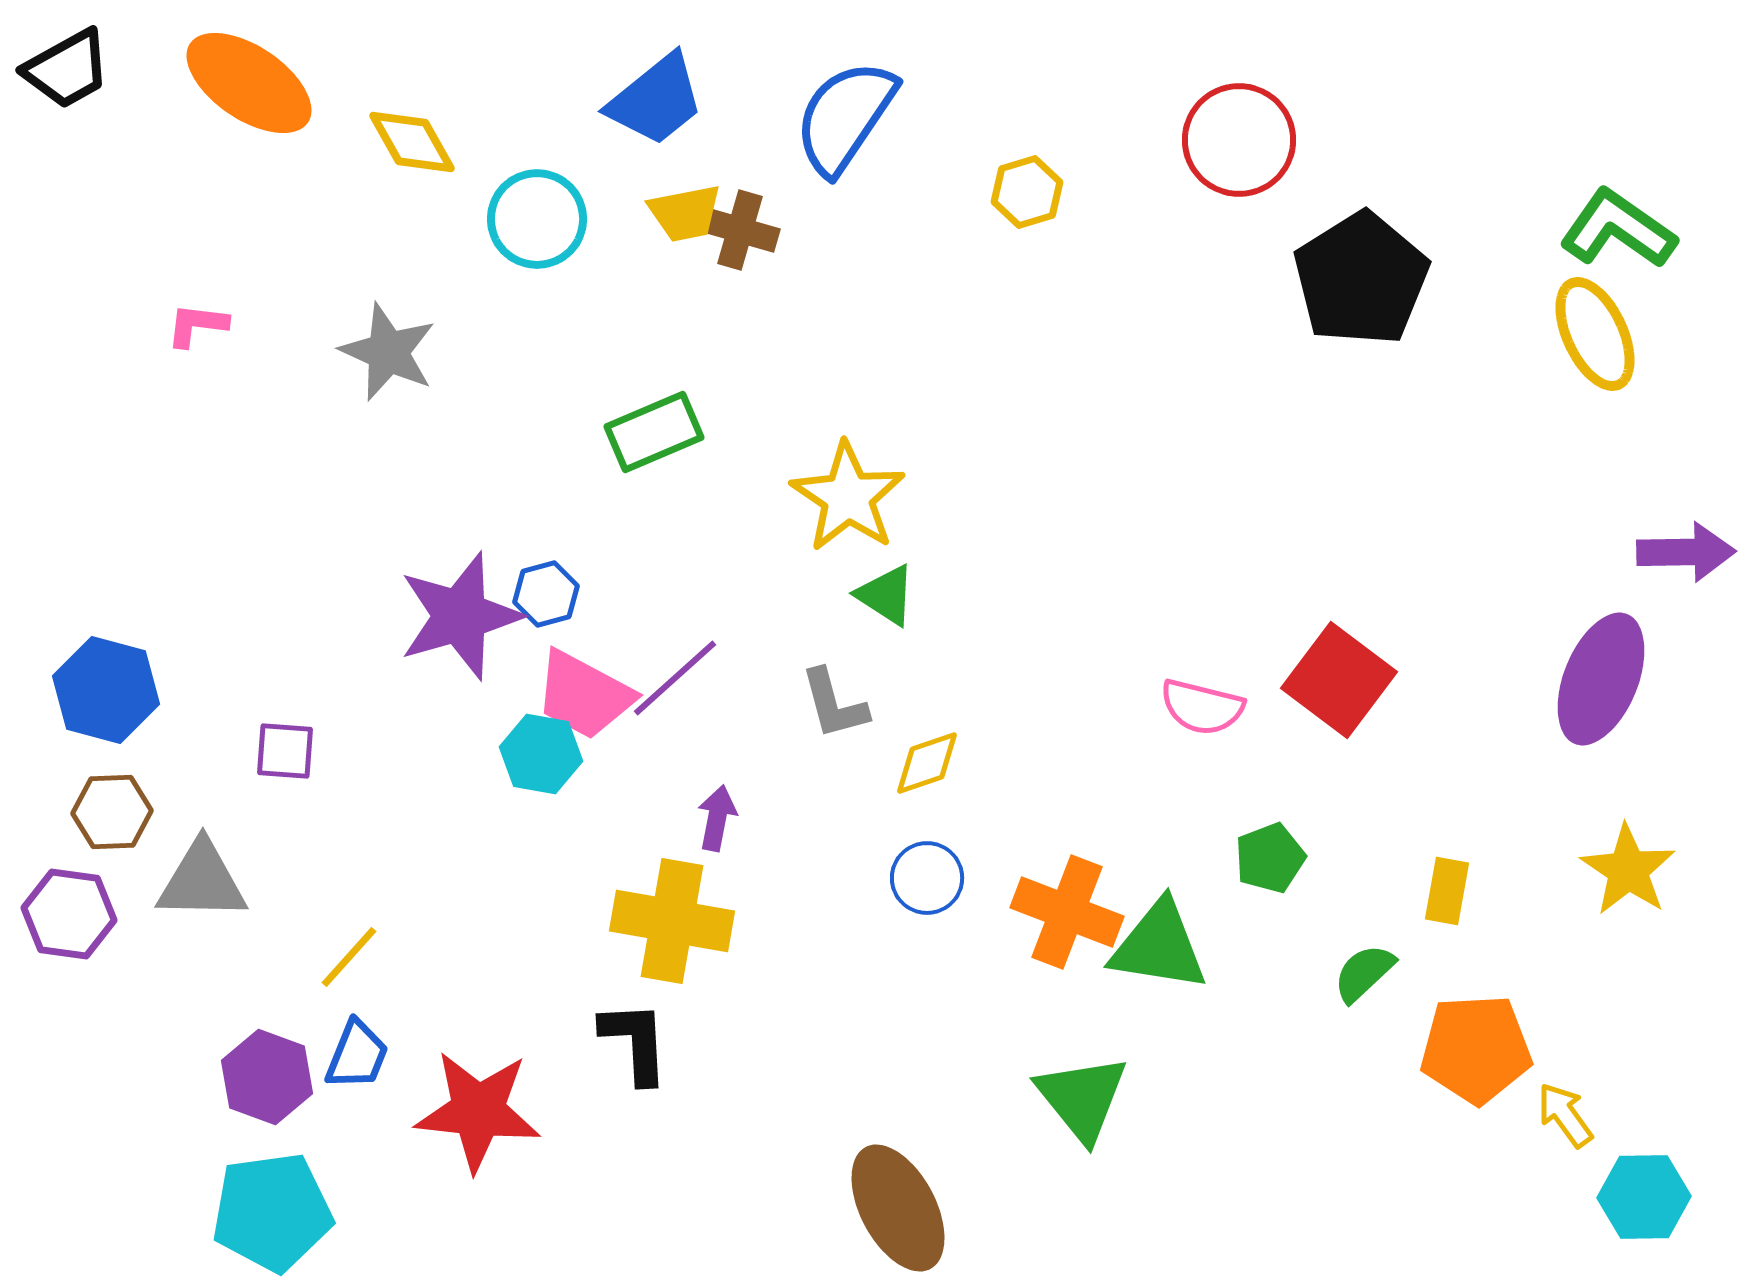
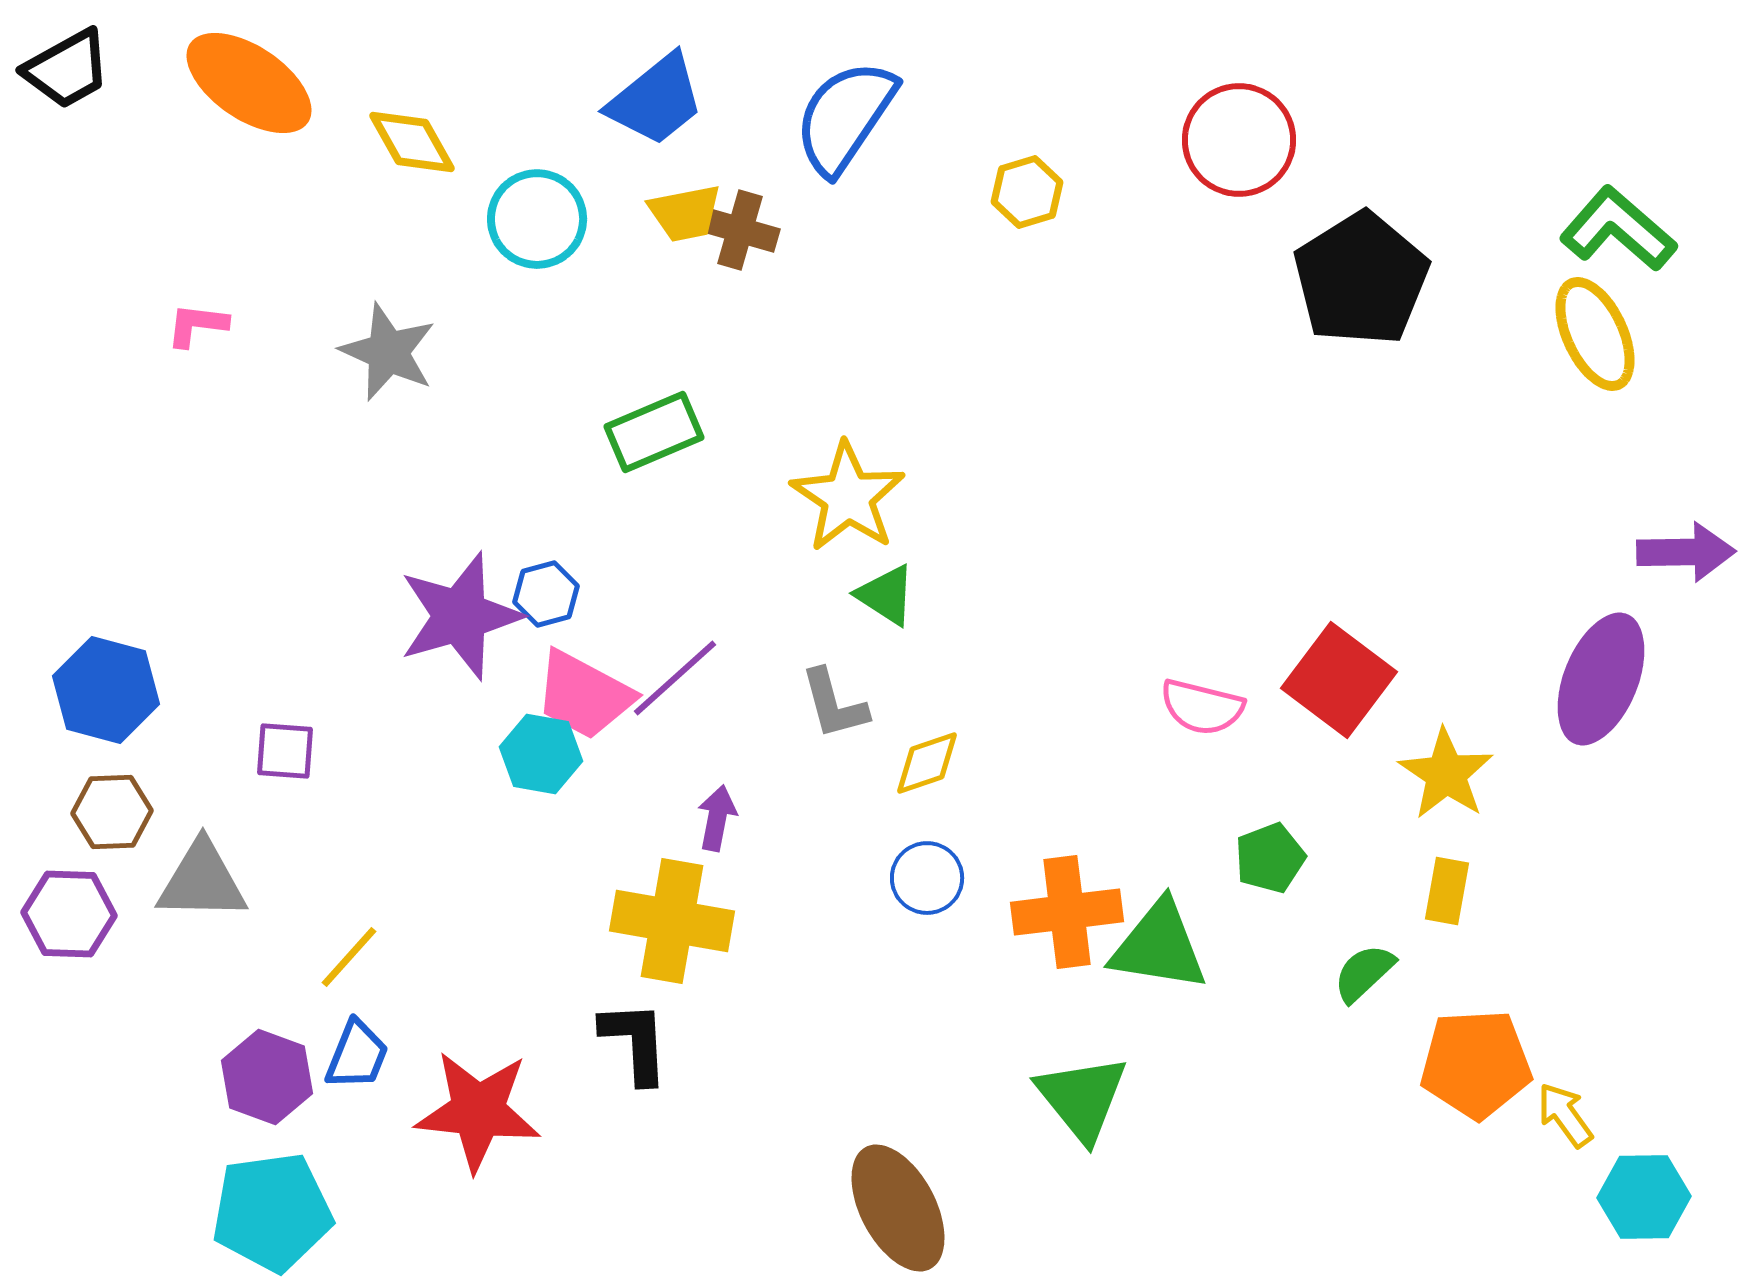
green L-shape at (1618, 229): rotated 6 degrees clockwise
yellow star at (1628, 870): moved 182 px left, 96 px up
orange cross at (1067, 912): rotated 28 degrees counterclockwise
purple hexagon at (69, 914): rotated 6 degrees counterclockwise
orange pentagon at (1476, 1049): moved 15 px down
